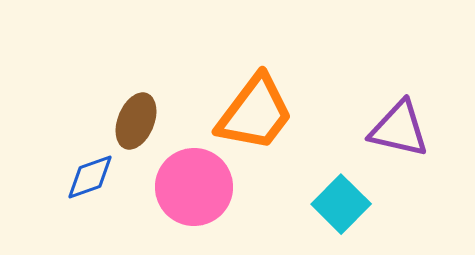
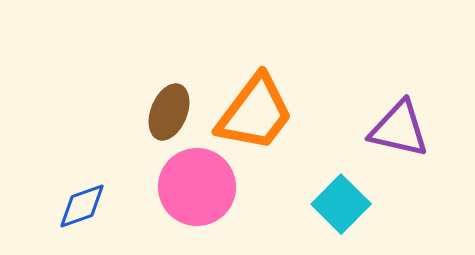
brown ellipse: moved 33 px right, 9 px up
blue diamond: moved 8 px left, 29 px down
pink circle: moved 3 px right
